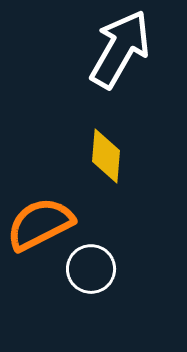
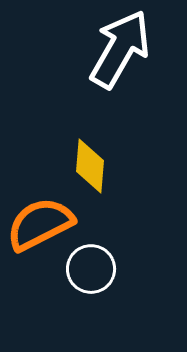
yellow diamond: moved 16 px left, 10 px down
